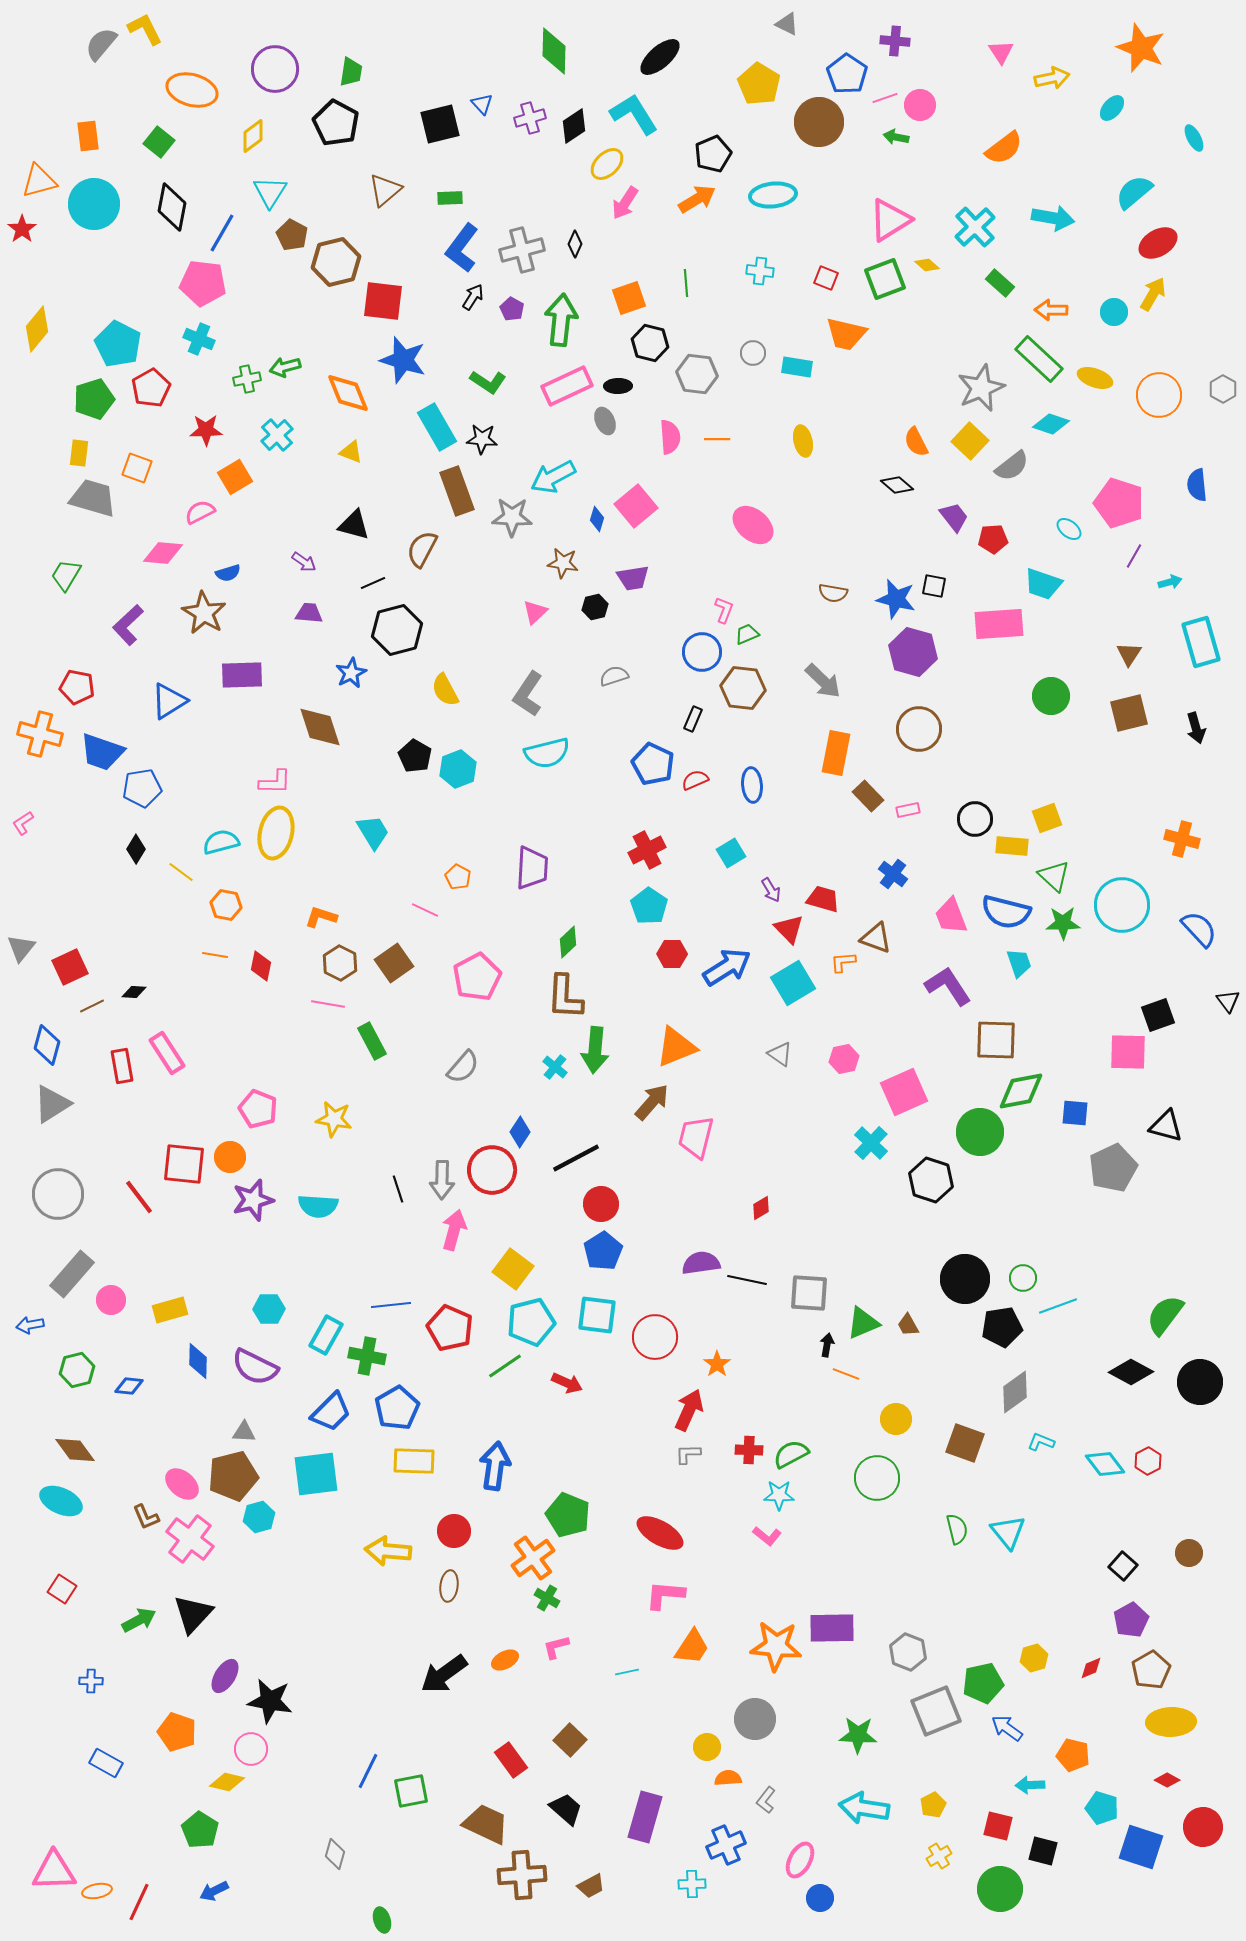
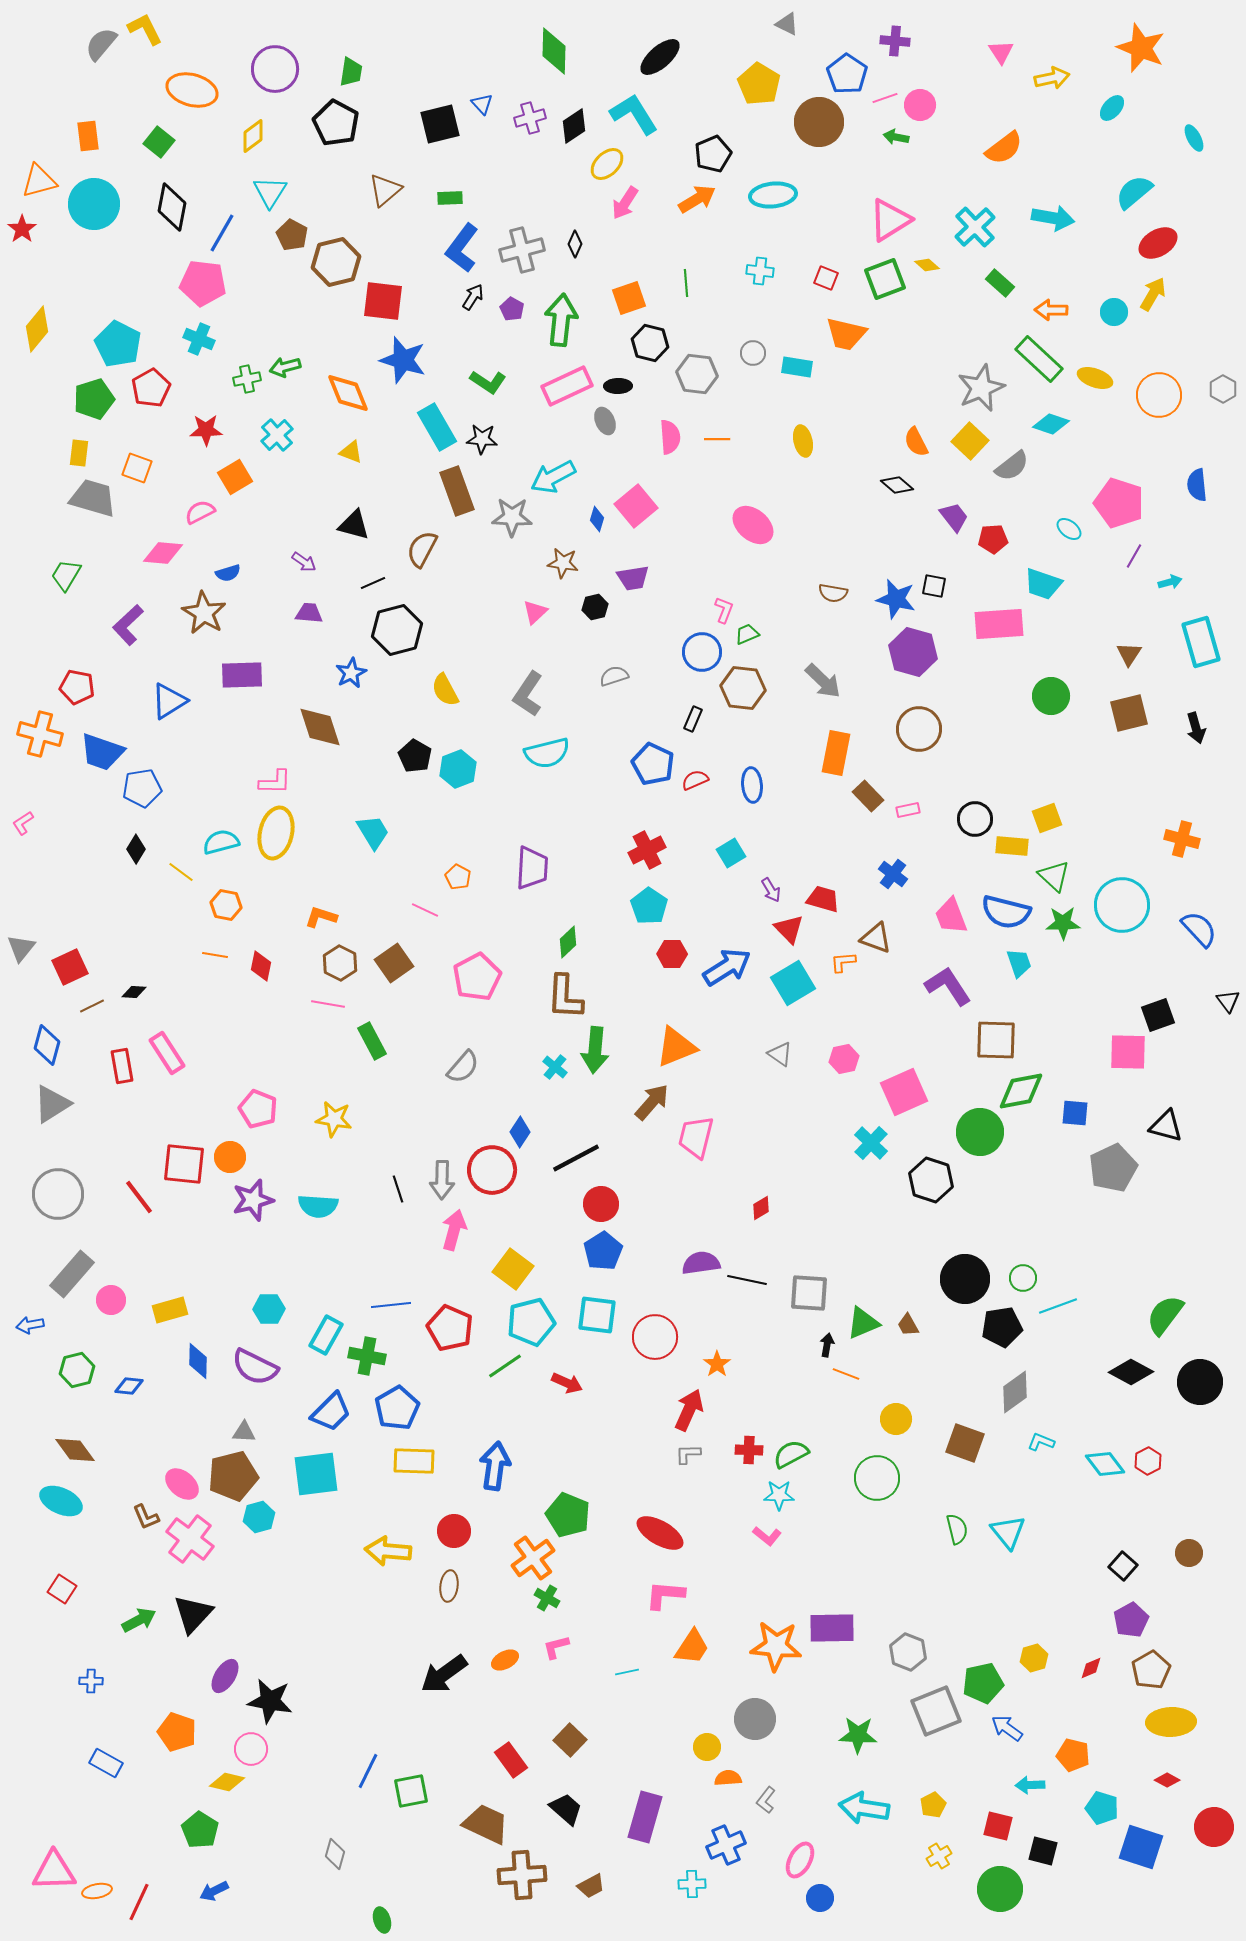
red circle at (1203, 1827): moved 11 px right
